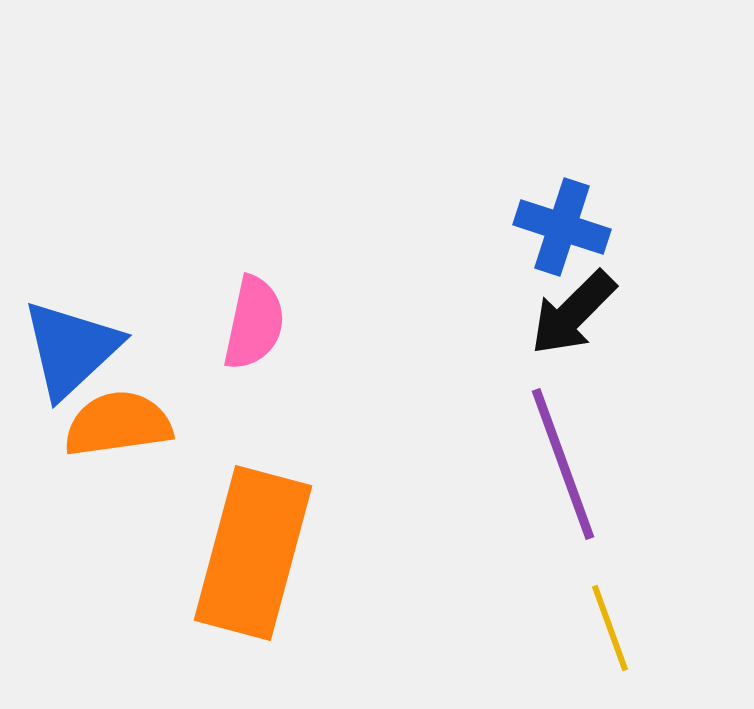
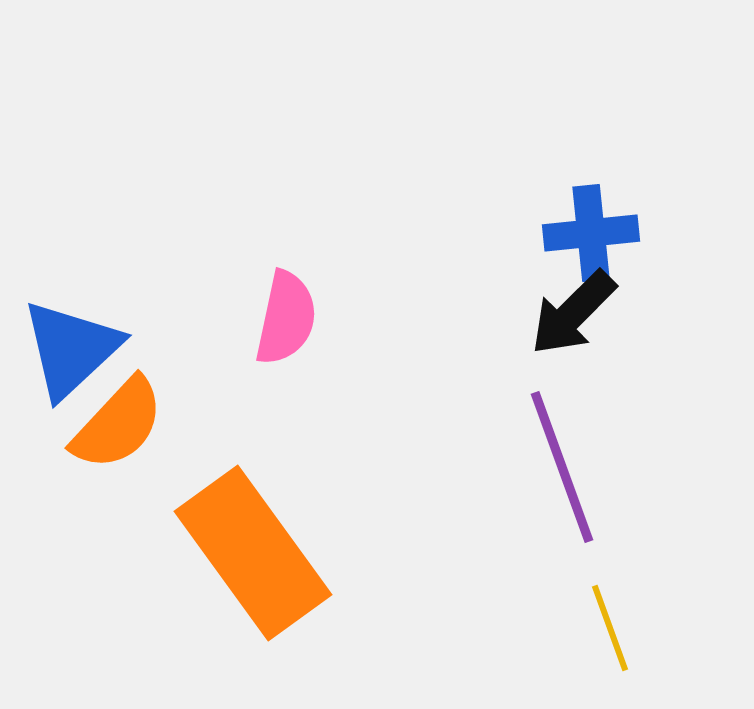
blue cross: moved 29 px right, 6 px down; rotated 24 degrees counterclockwise
pink semicircle: moved 32 px right, 5 px up
orange semicircle: rotated 141 degrees clockwise
purple line: moved 1 px left, 3 px down
orange rectangle: rotated 51 degrees counterclockwise
